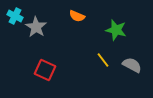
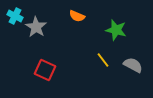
gray semicircle: moved 1 px right
